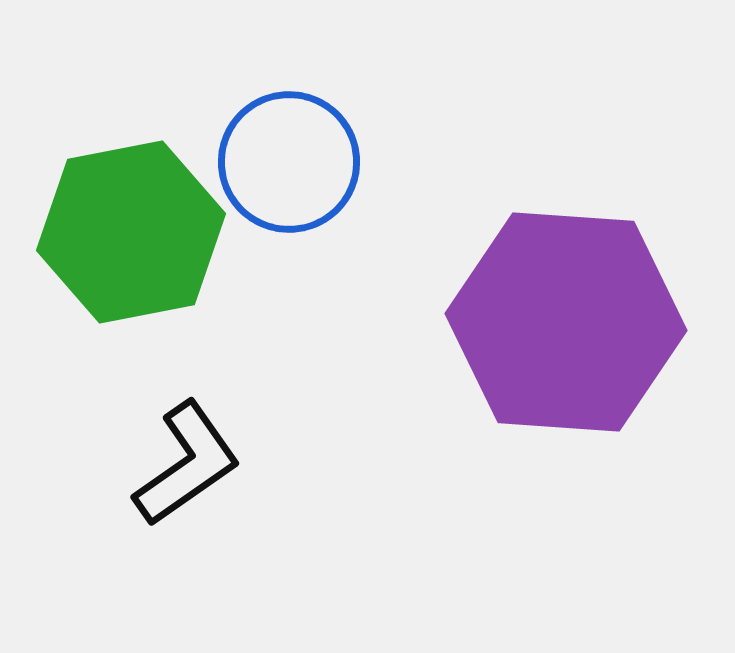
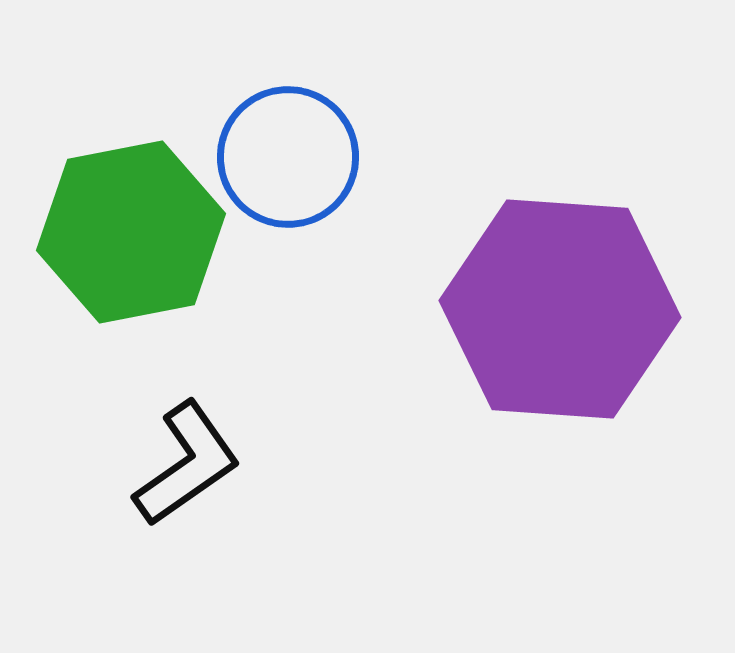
blue circle: moved 1 px left, 5 px up
purple hexagon: moved 6 px left, 13 px up
